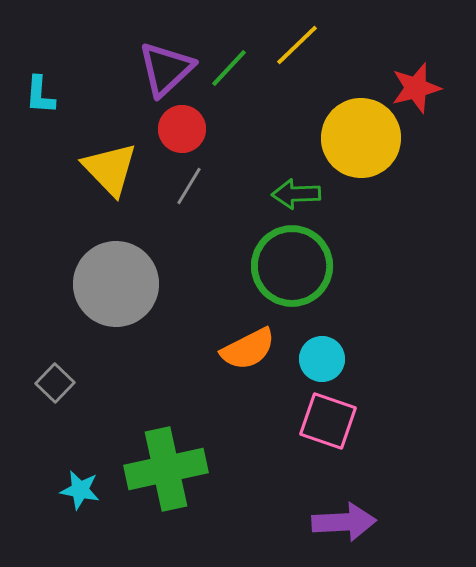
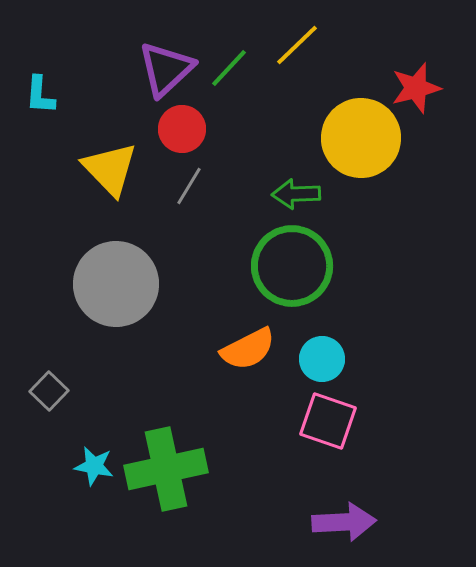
gray square: moved 6 px left, 8 px down
cyan star: moved 14 px right, 24 px up
